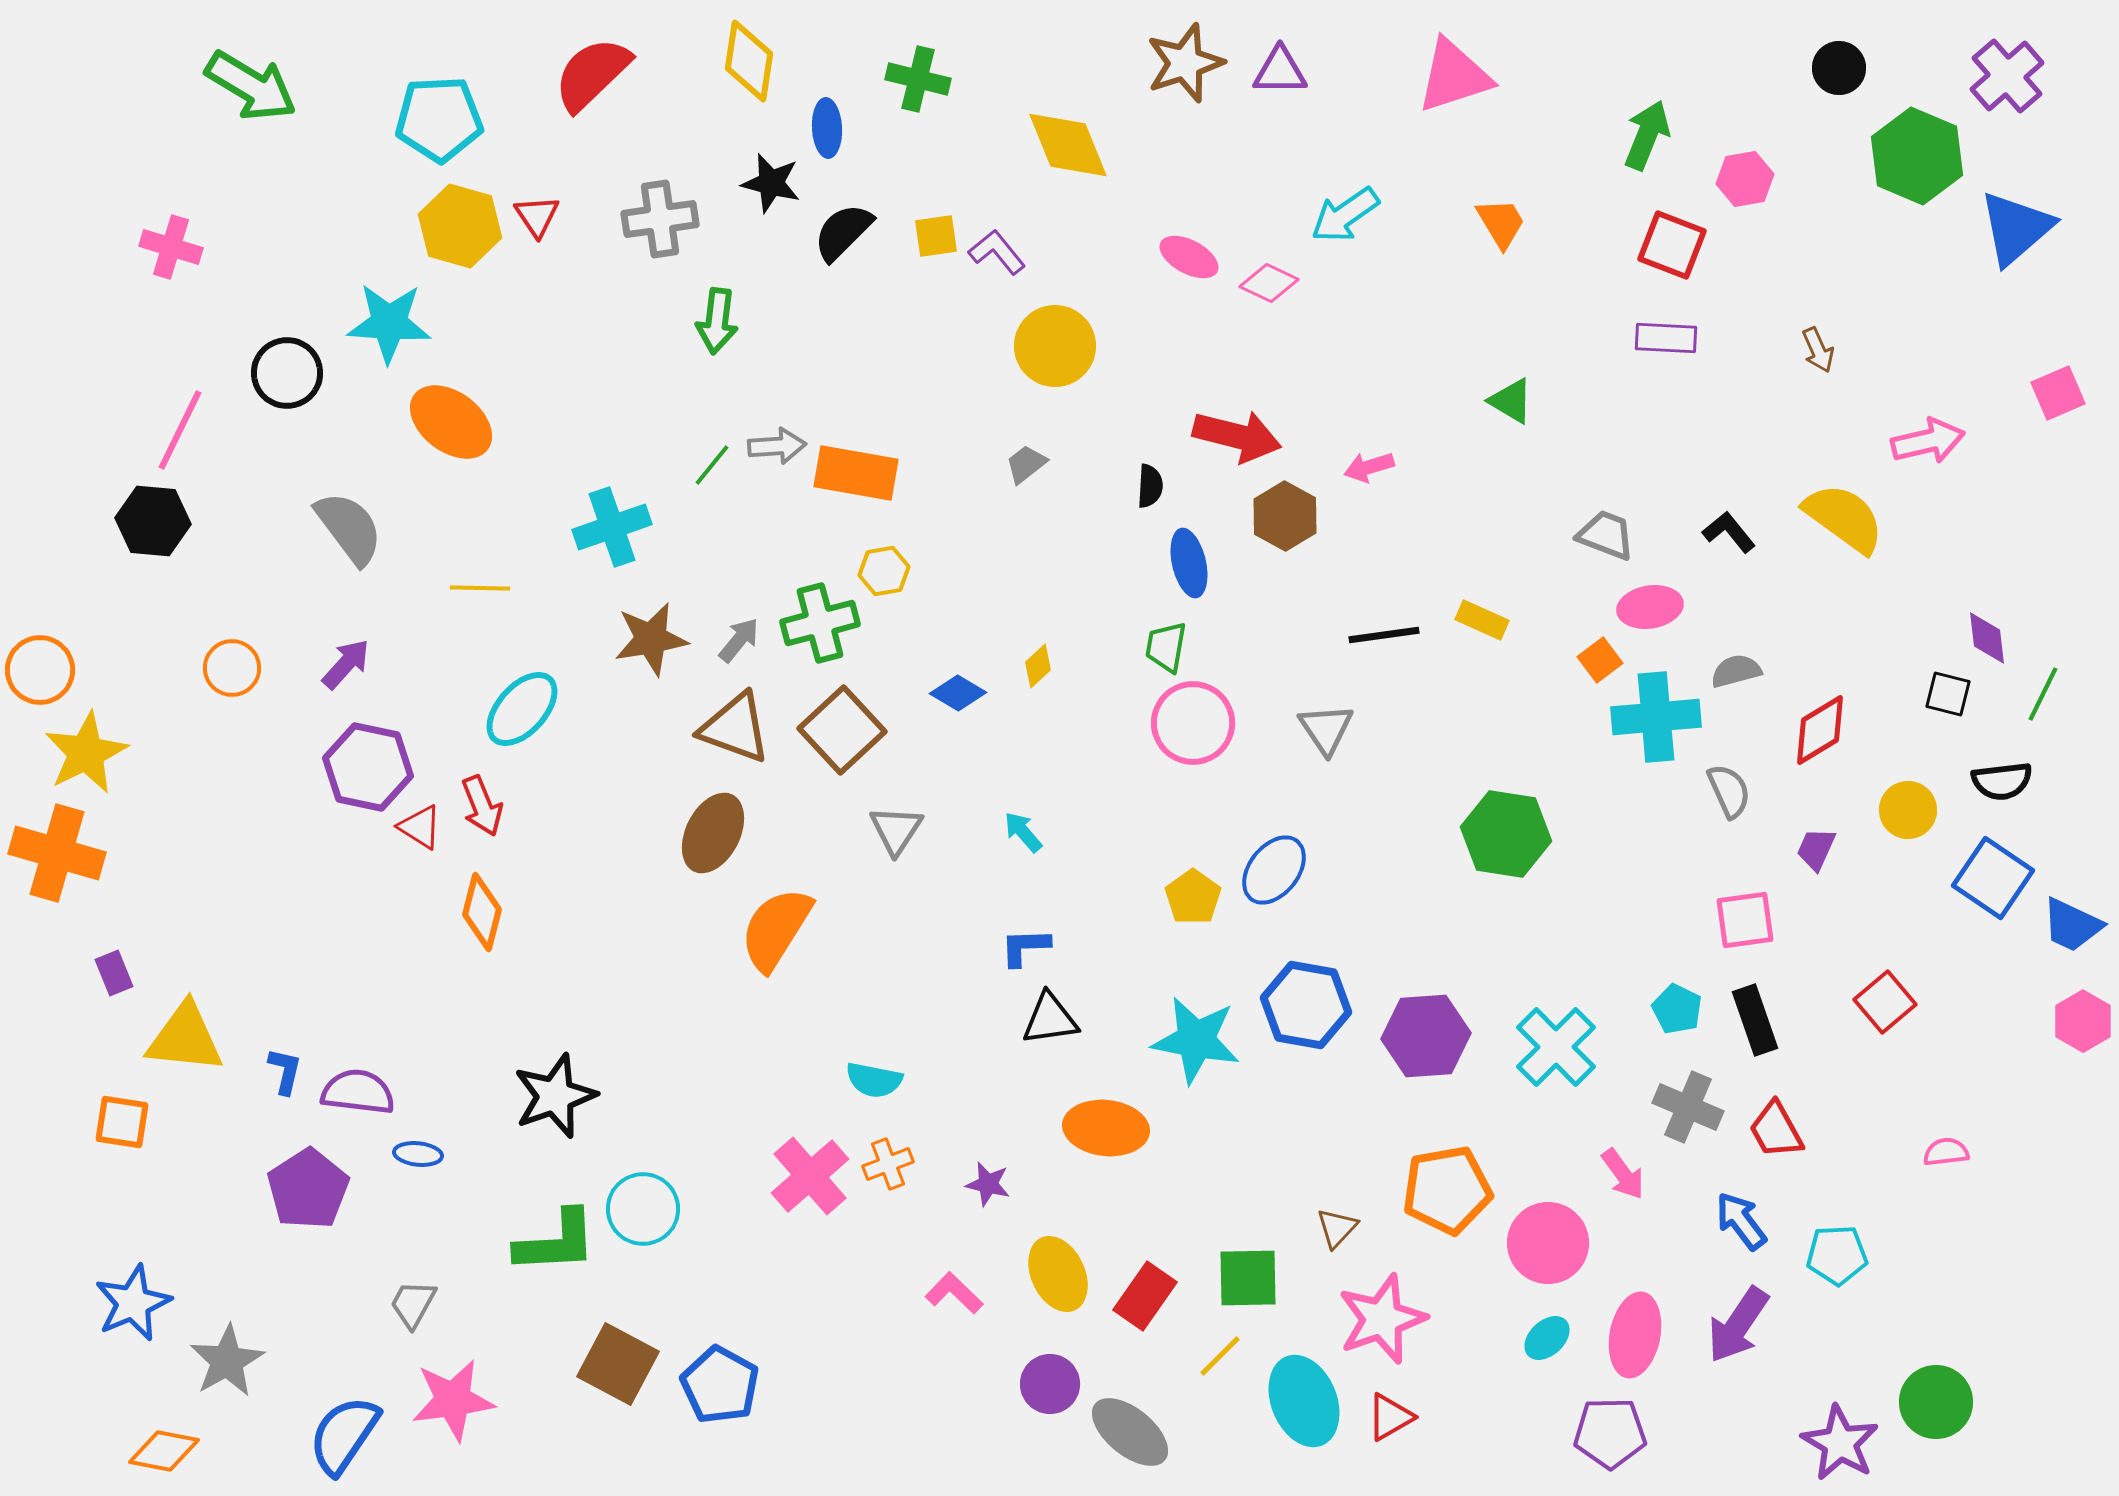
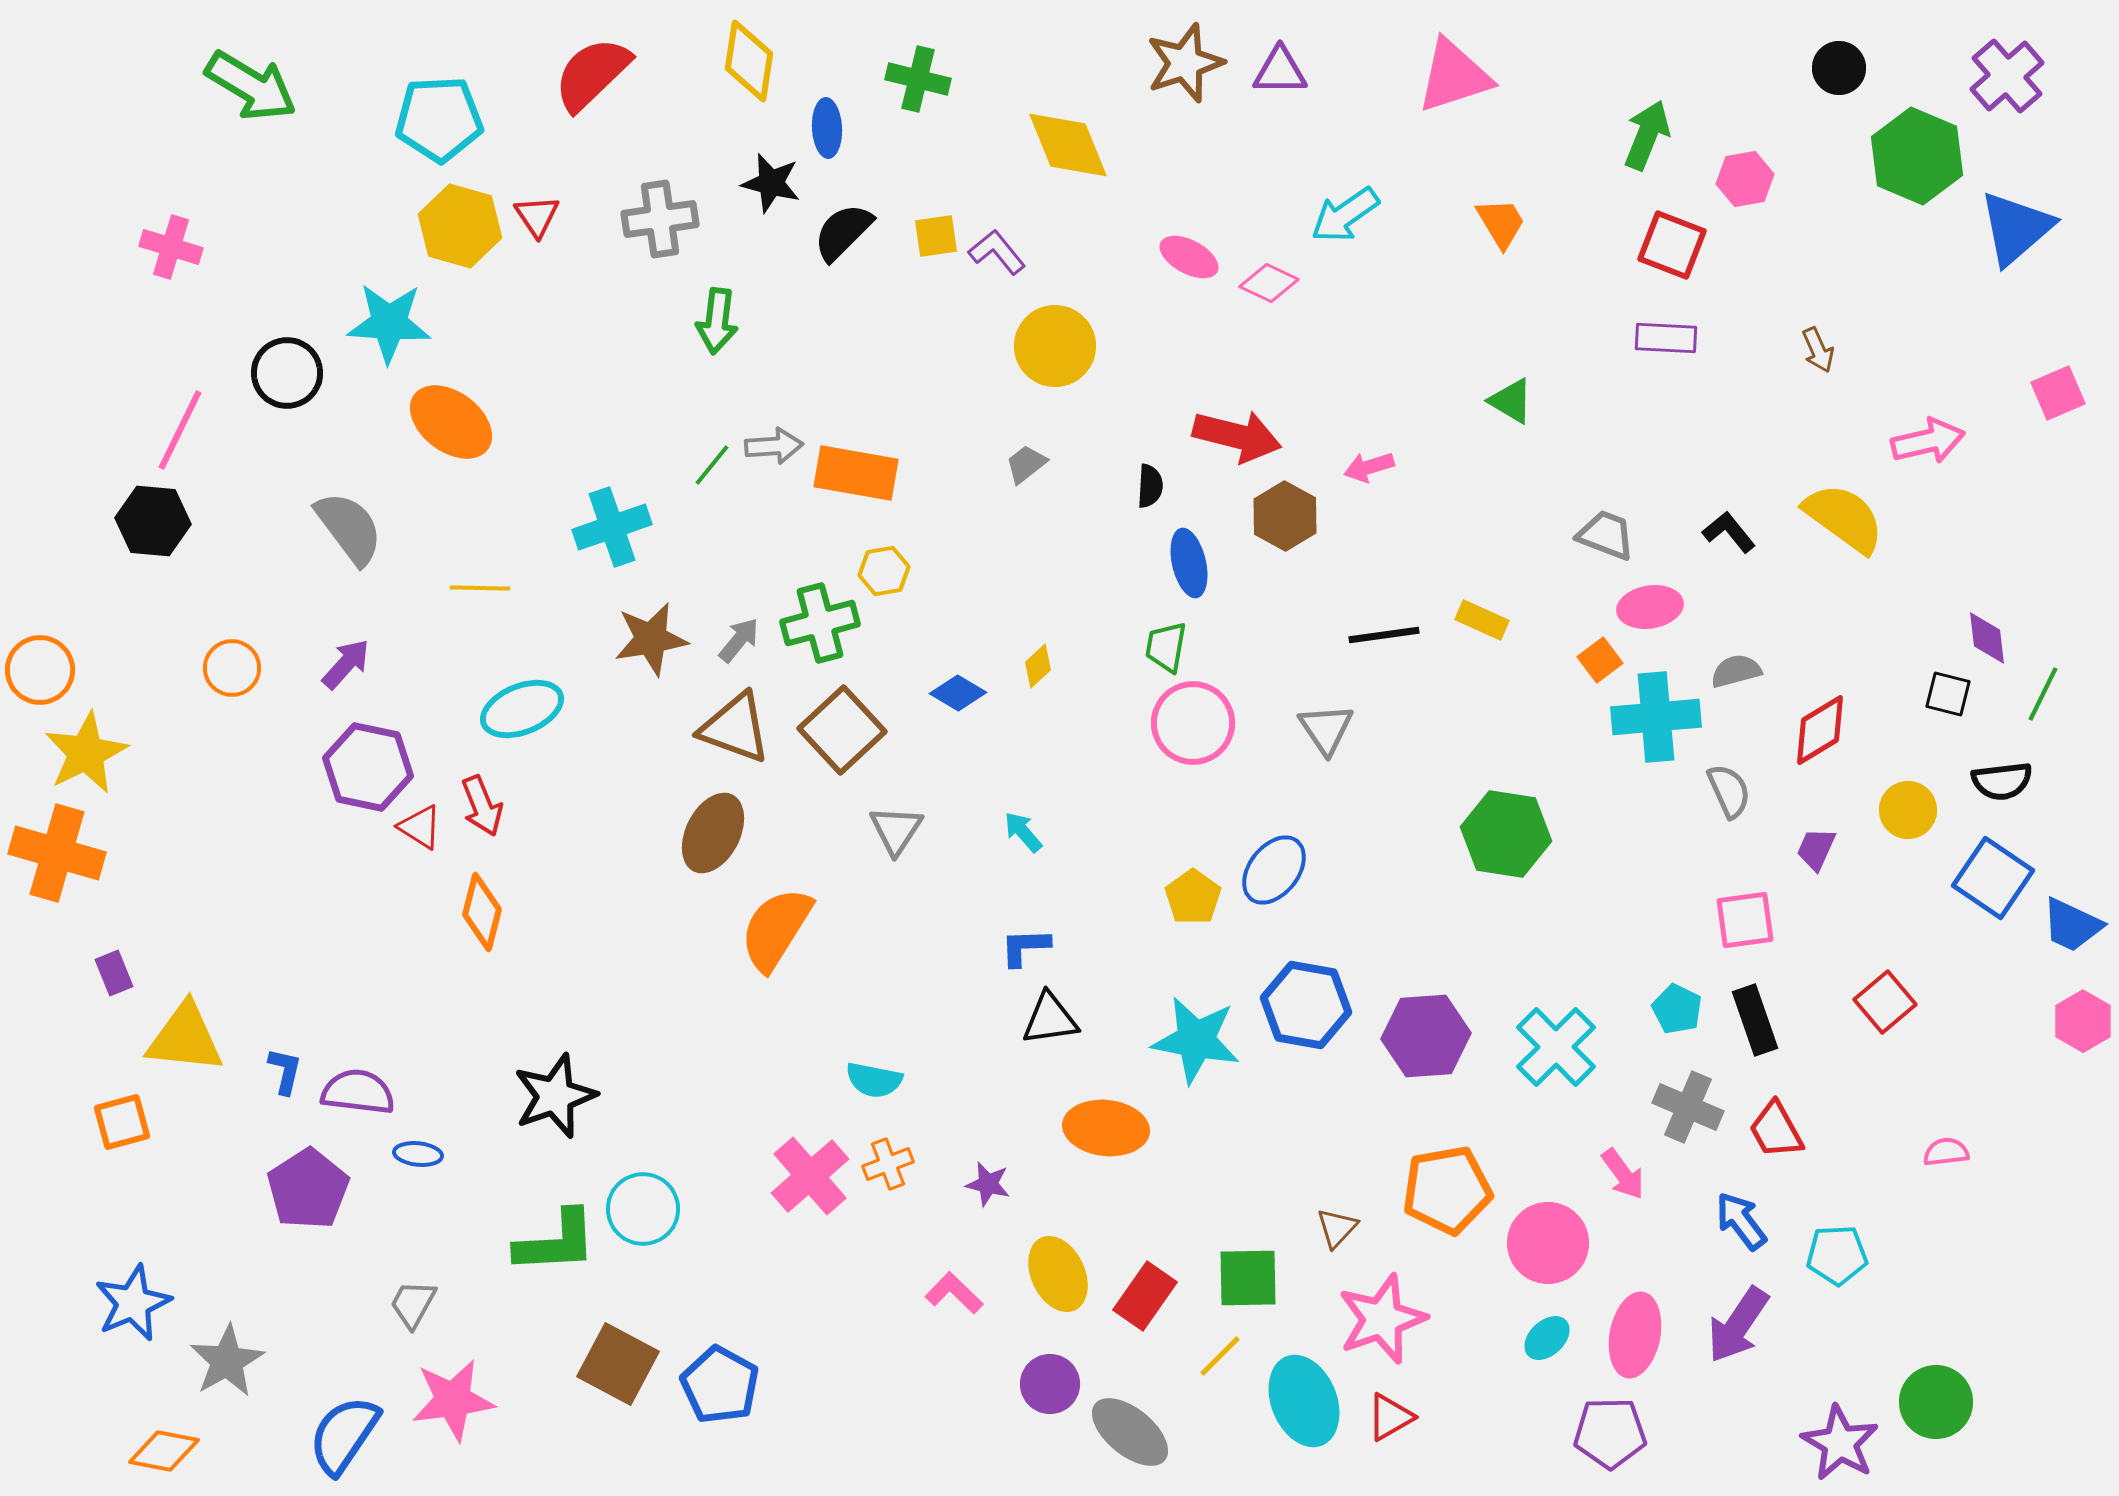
gray arrow at (777, 446): moved 3 px left
cyan ellipse at (522, 709): rotated 26 degrees clockwise
orange square at (122, 1122): rotated 24 degrees counterclockwise
